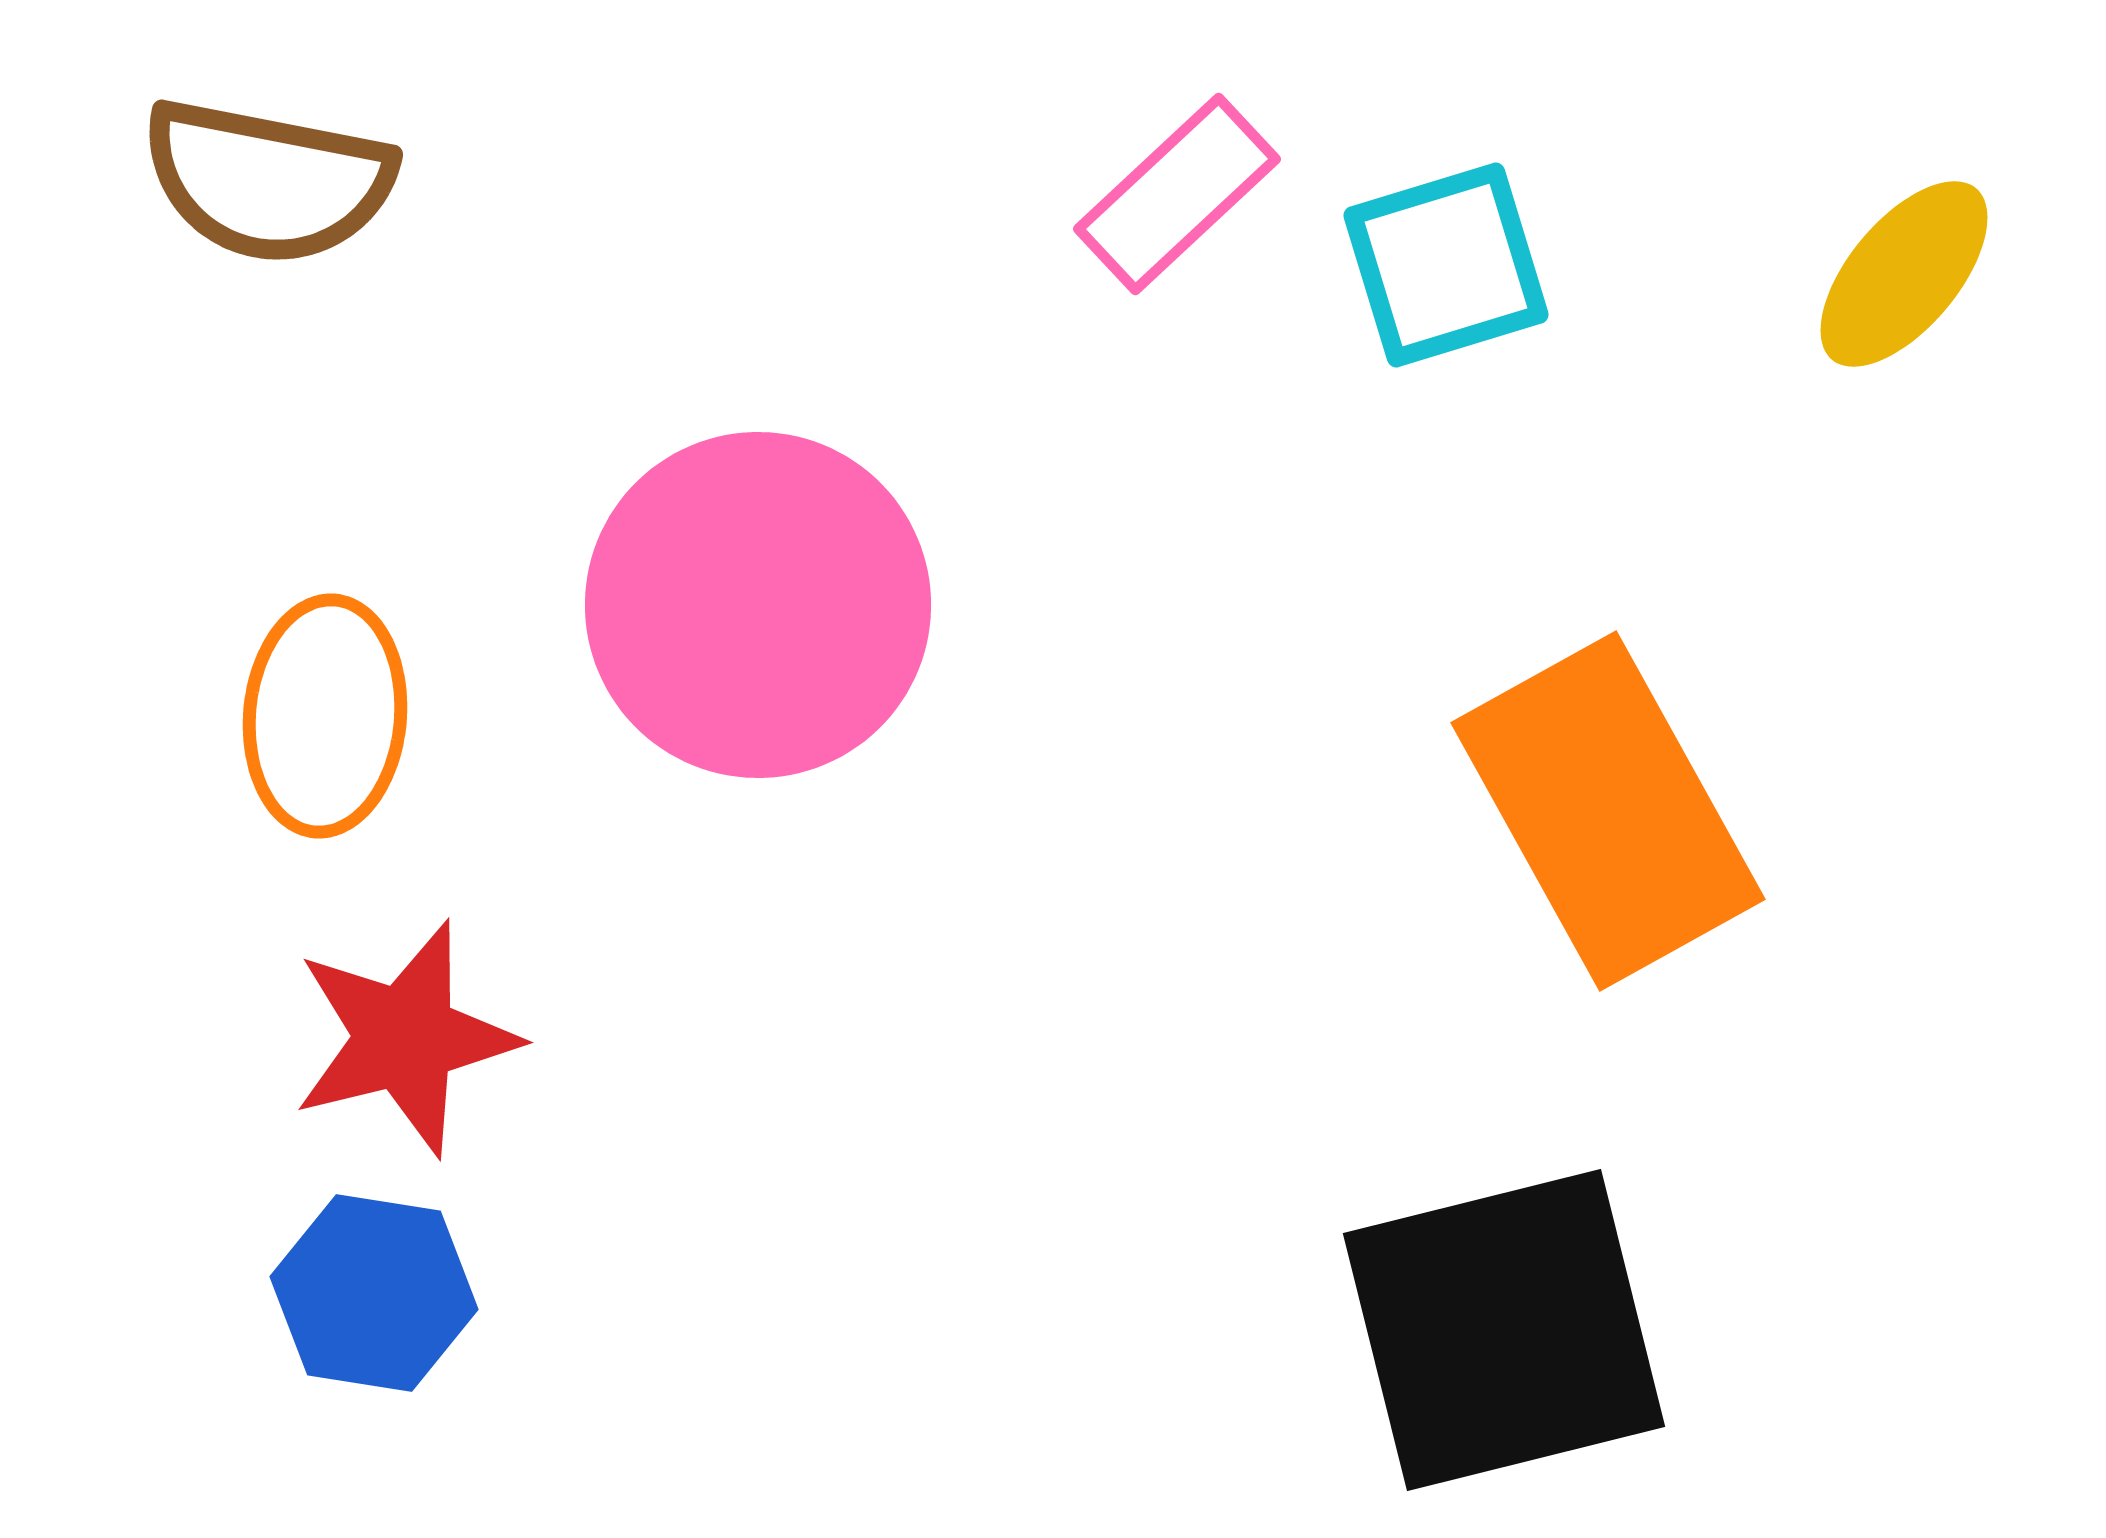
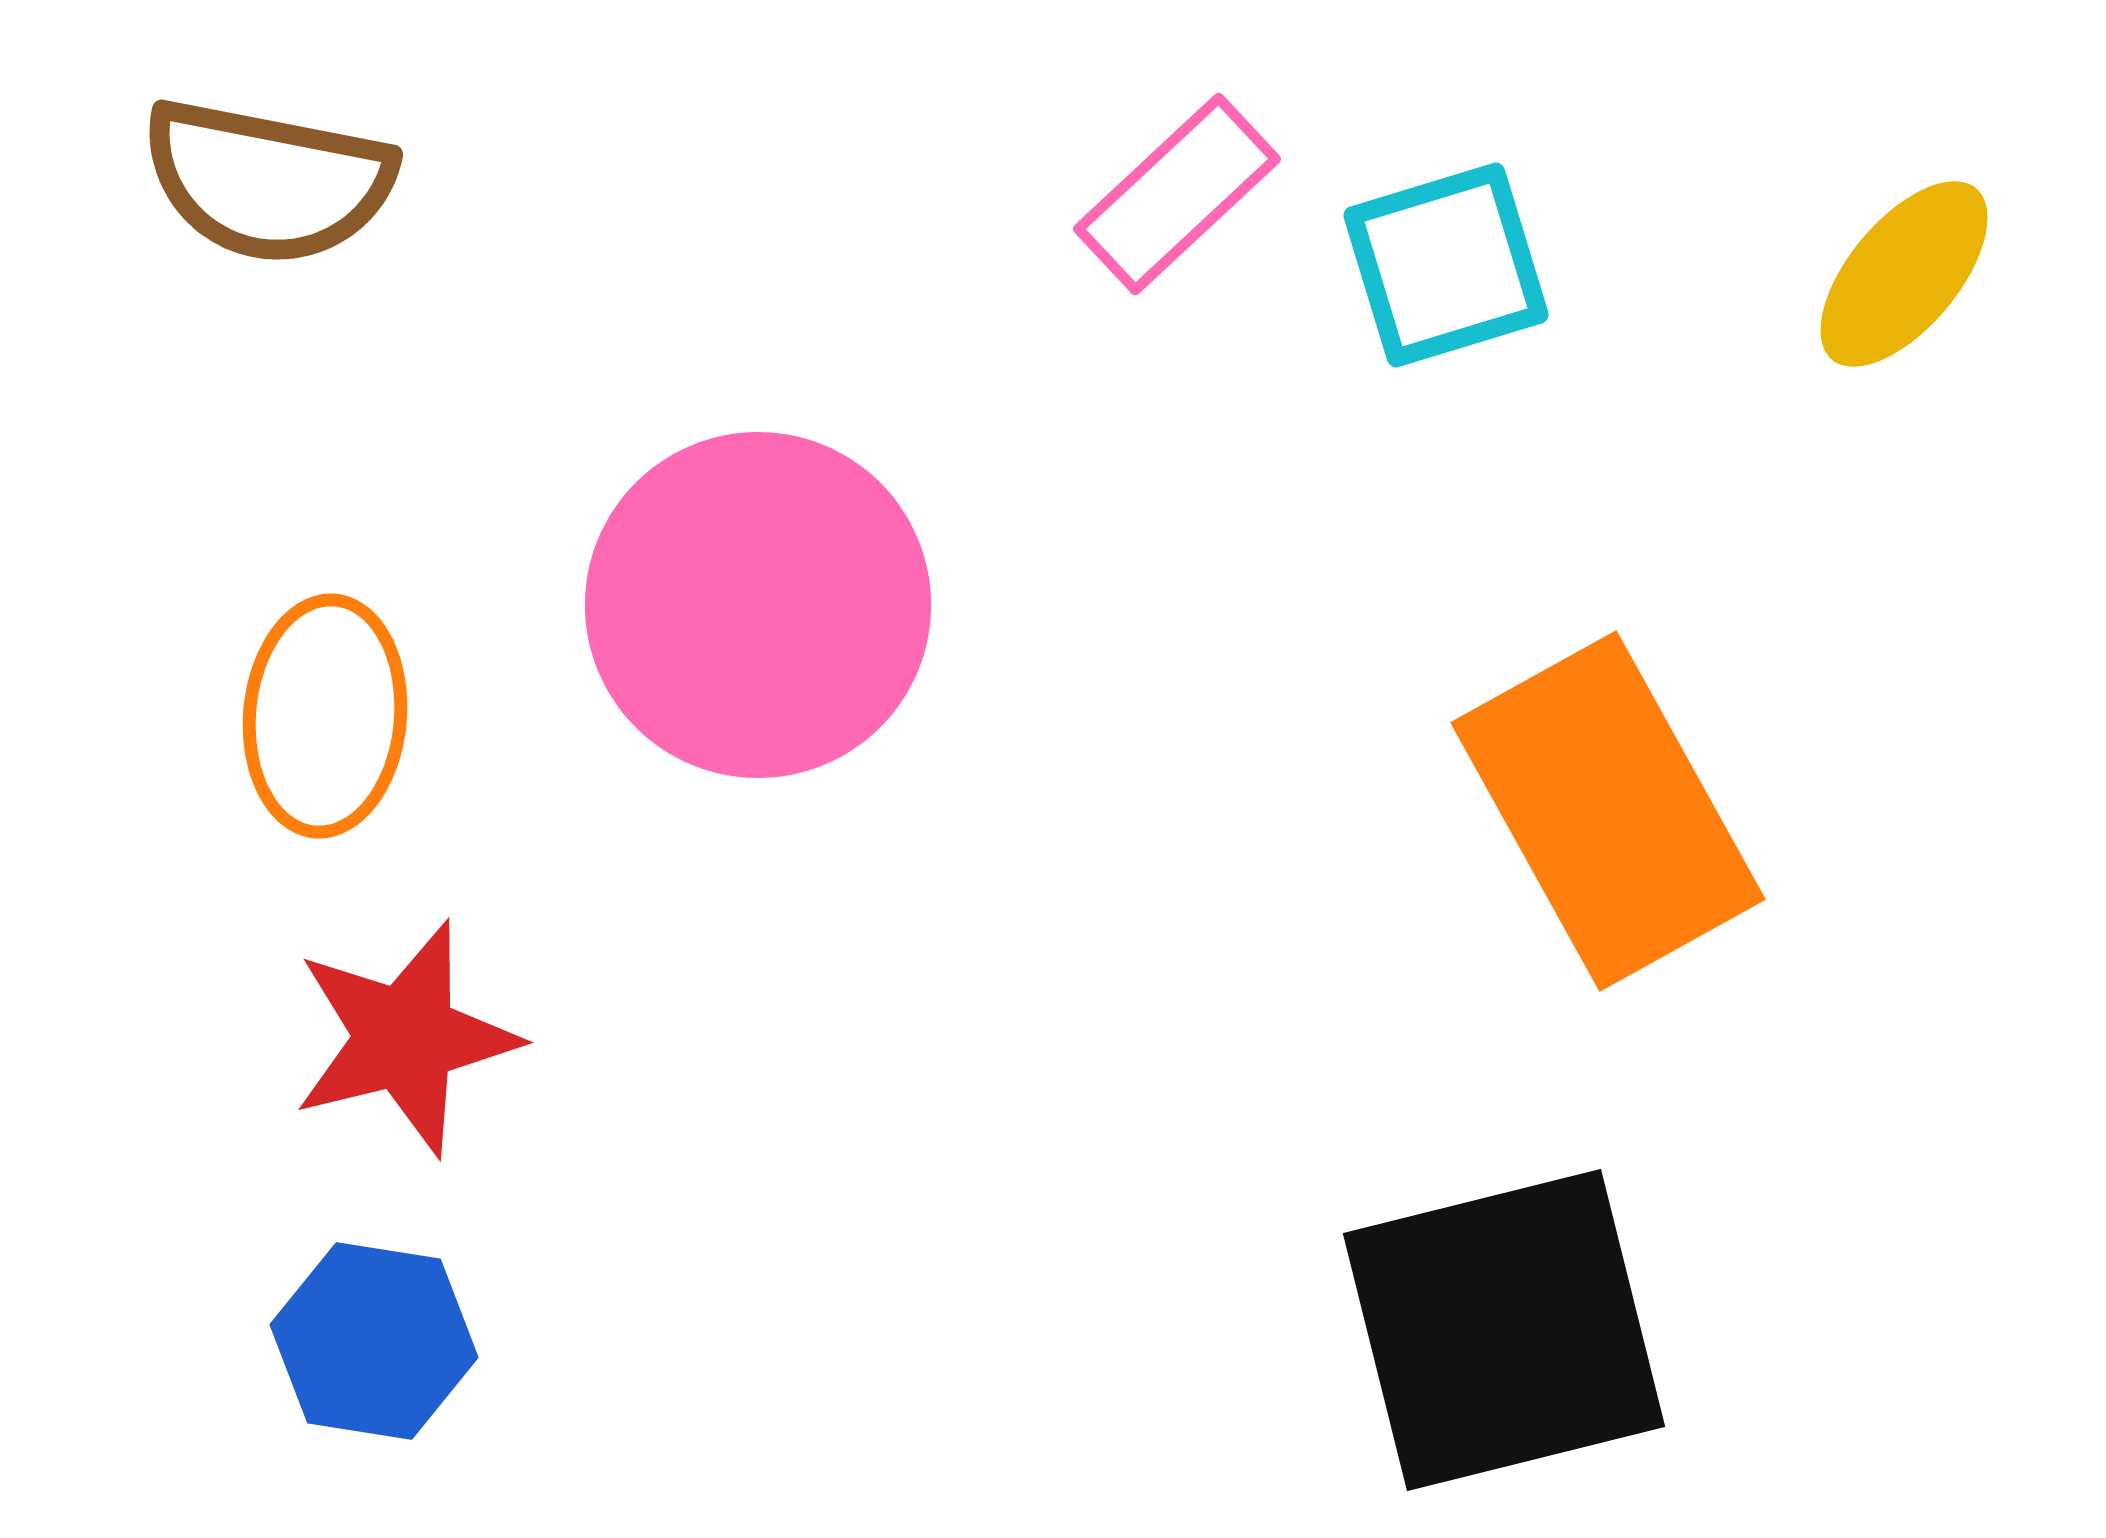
blue hexagon: moved 48 px down
